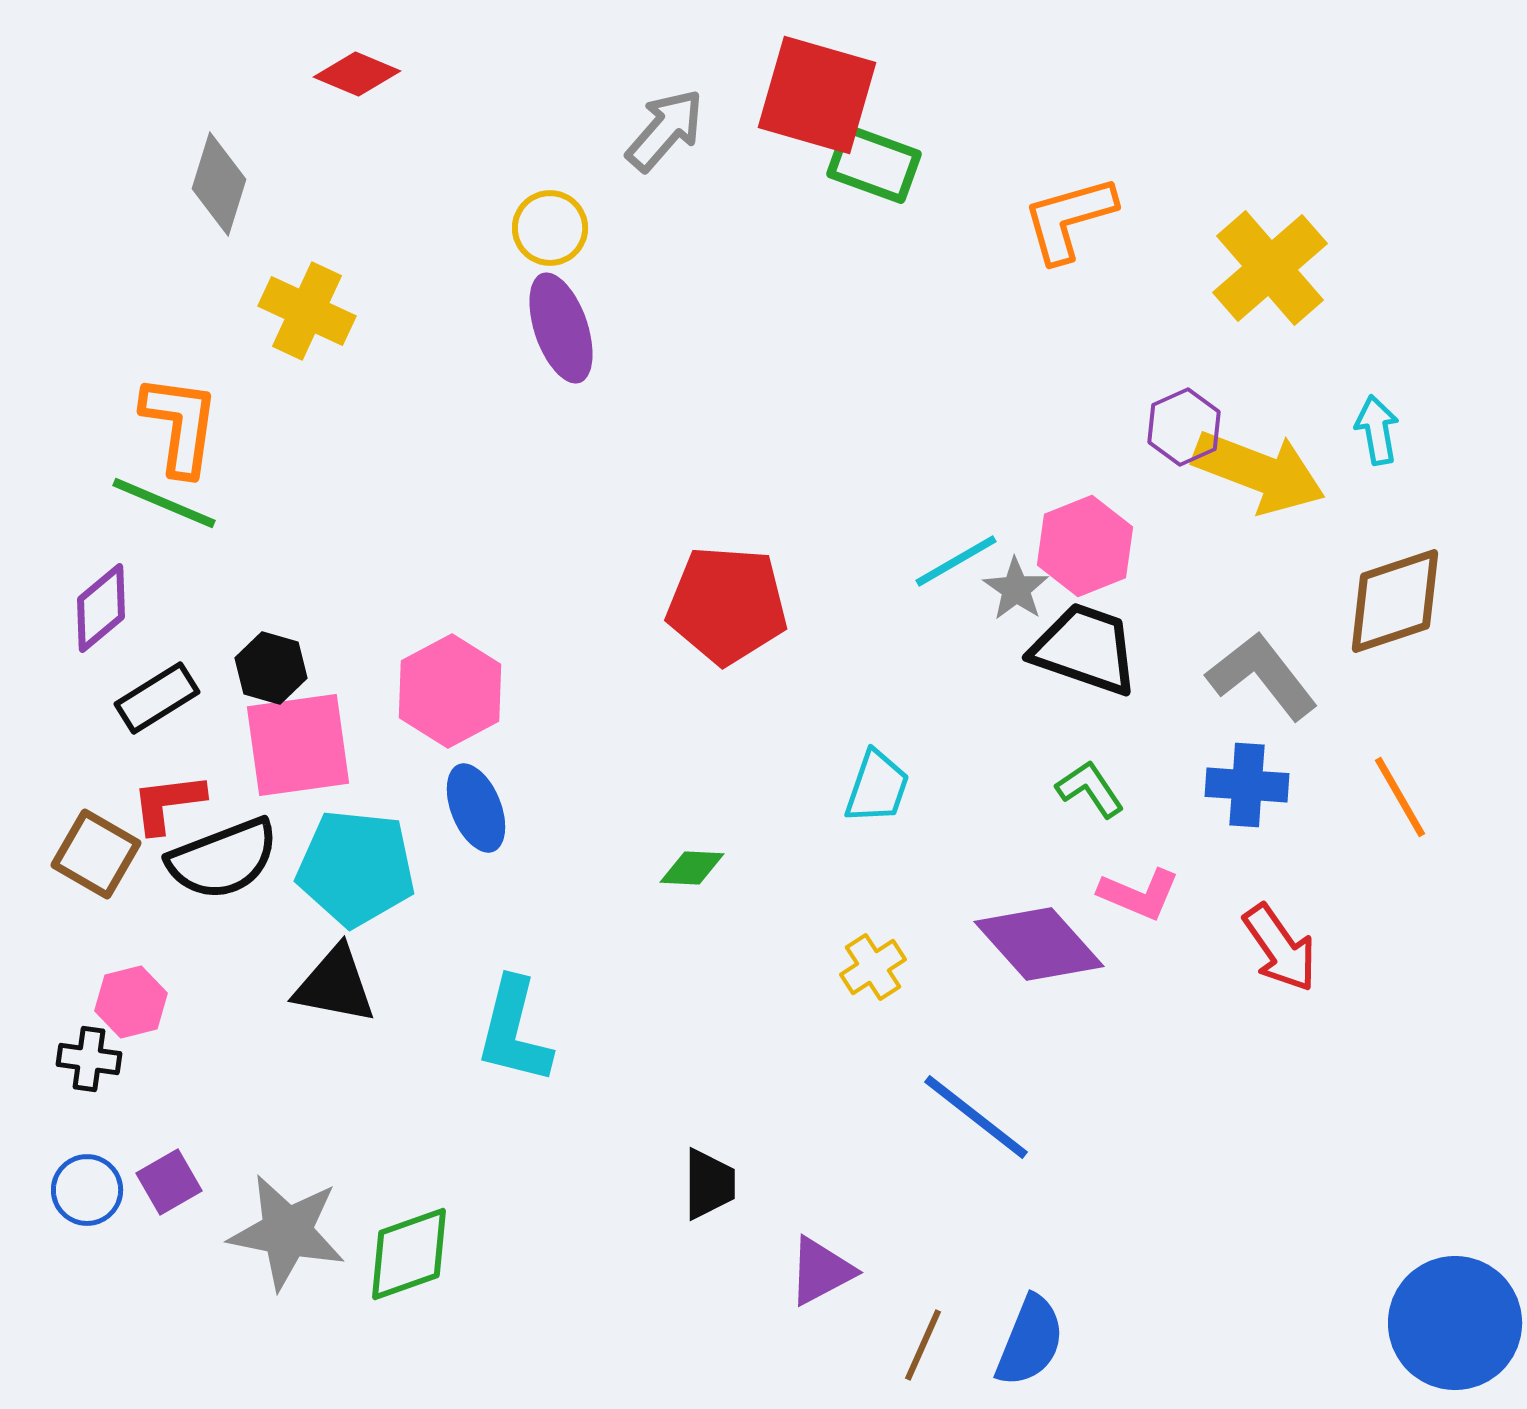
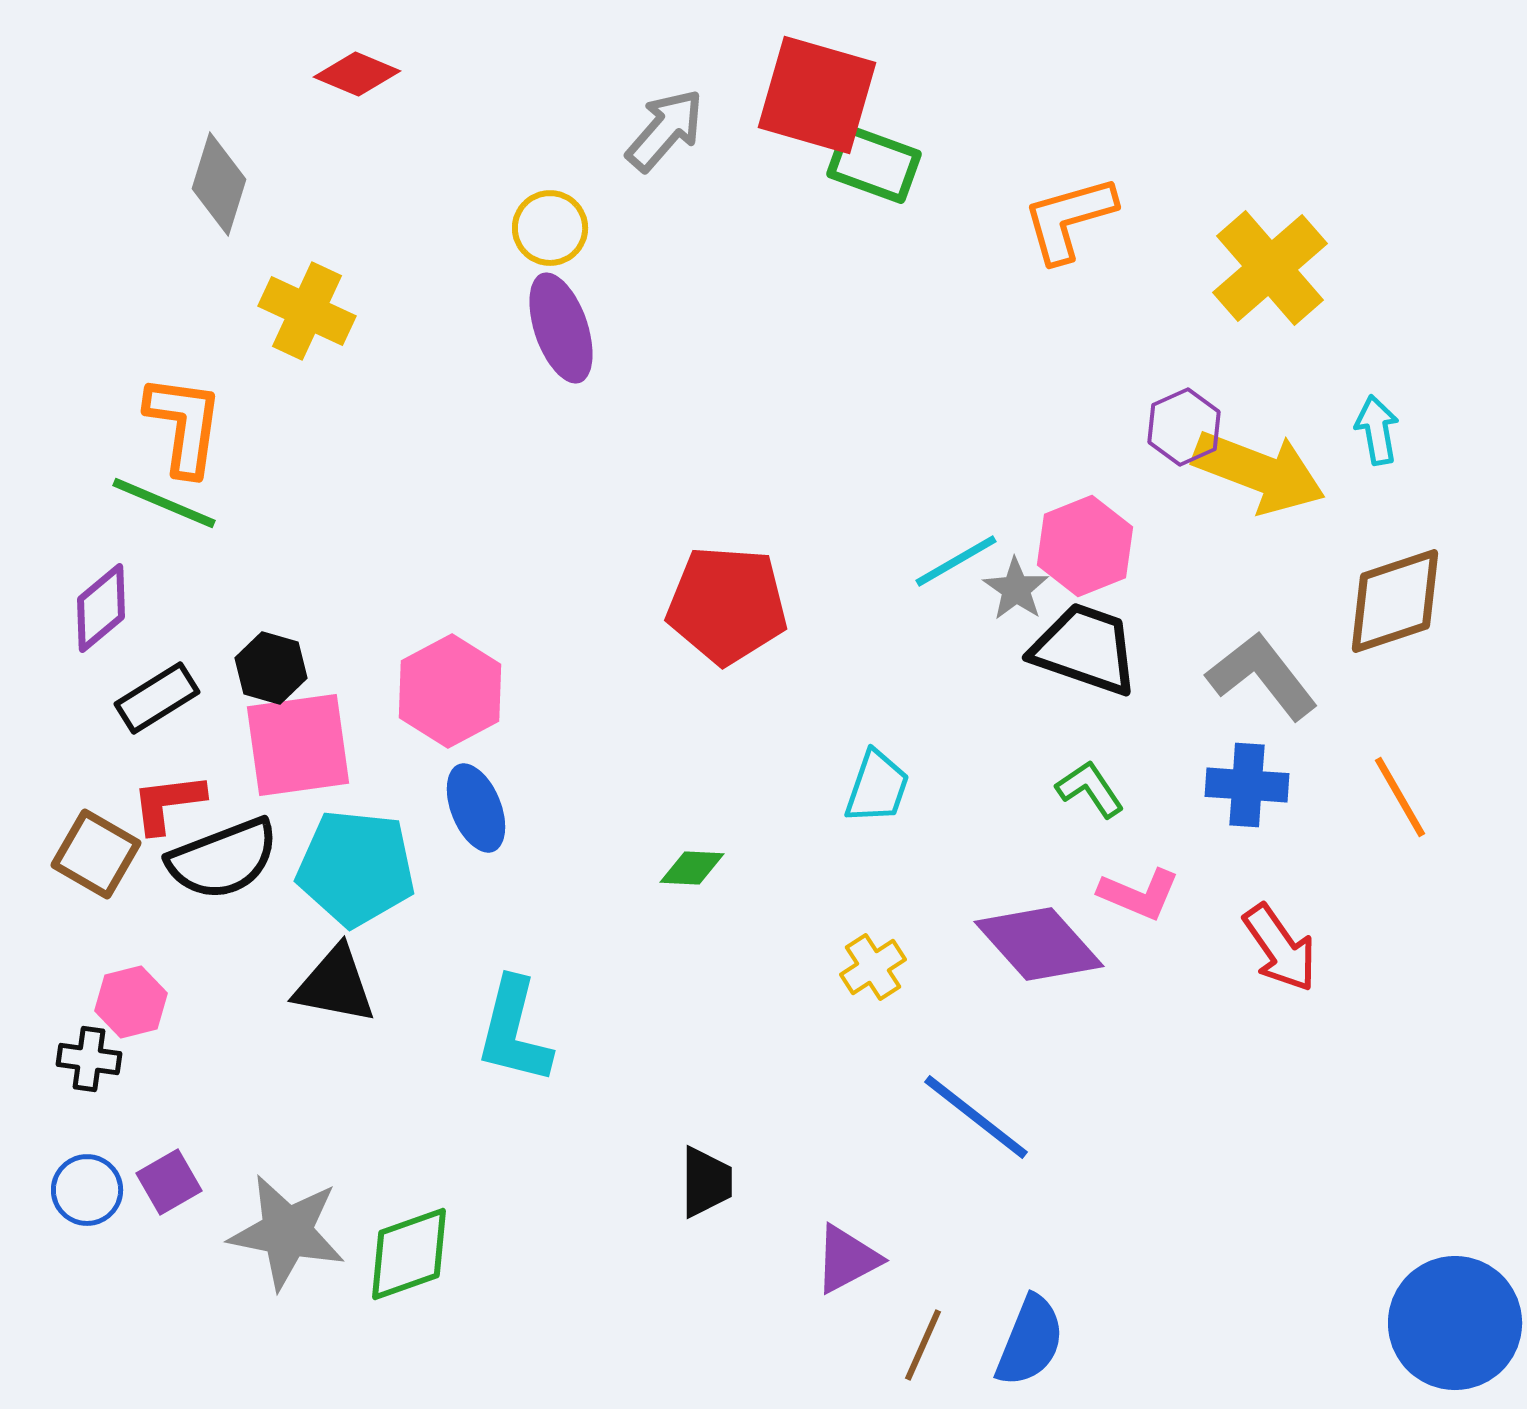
orange L-shape at (180, 425): moved 4 px right
black trapezoid at (709, 1184): moved 3 px left, 2 px up
purple triangle at (821, 1271): moved 26 px right, 12 px up
